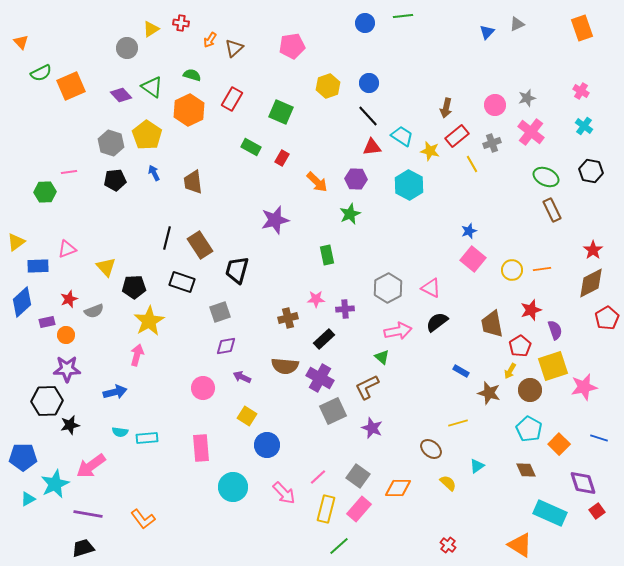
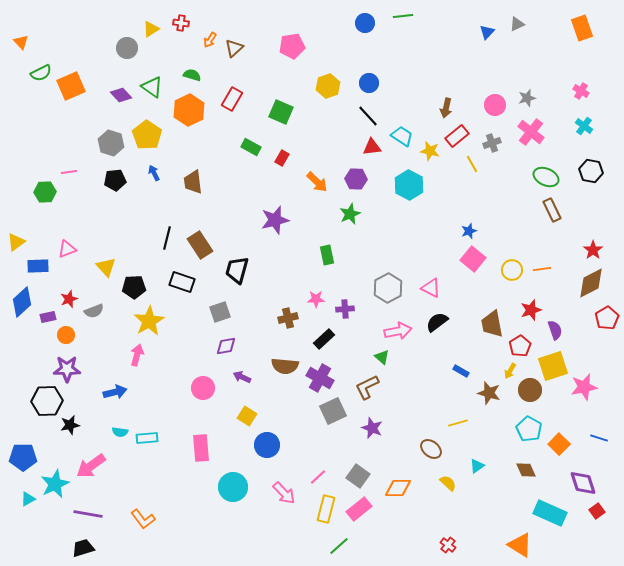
purple rectangle at (47, 322): moved 1 px right, 5 px up
pink rectangle at (359, 509): rotated 10 degrees clockwise
